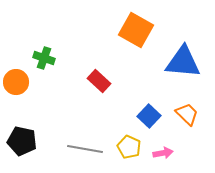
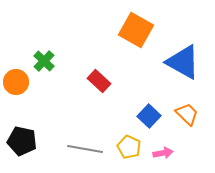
green cross: moved 3 px down; rotated 25 degrees clockwise
blue triangle: rotated 24 degrees clockwise
